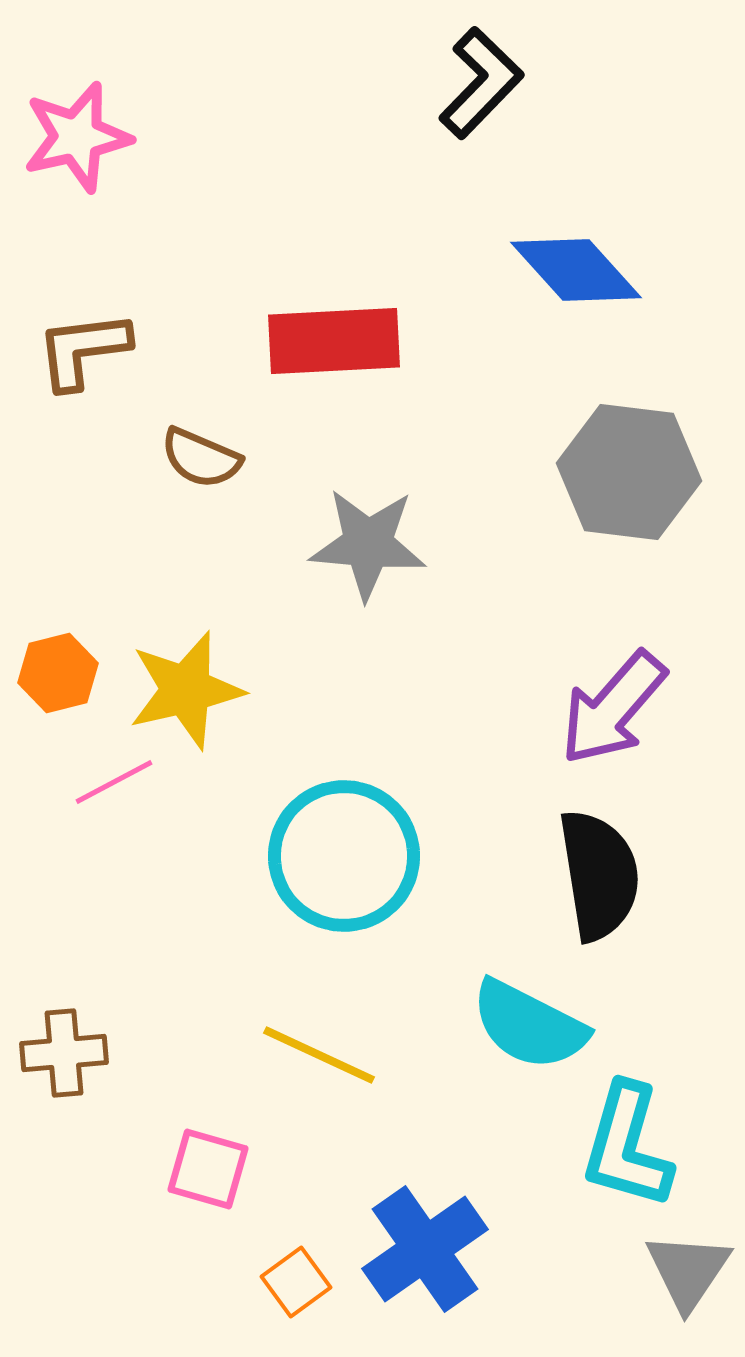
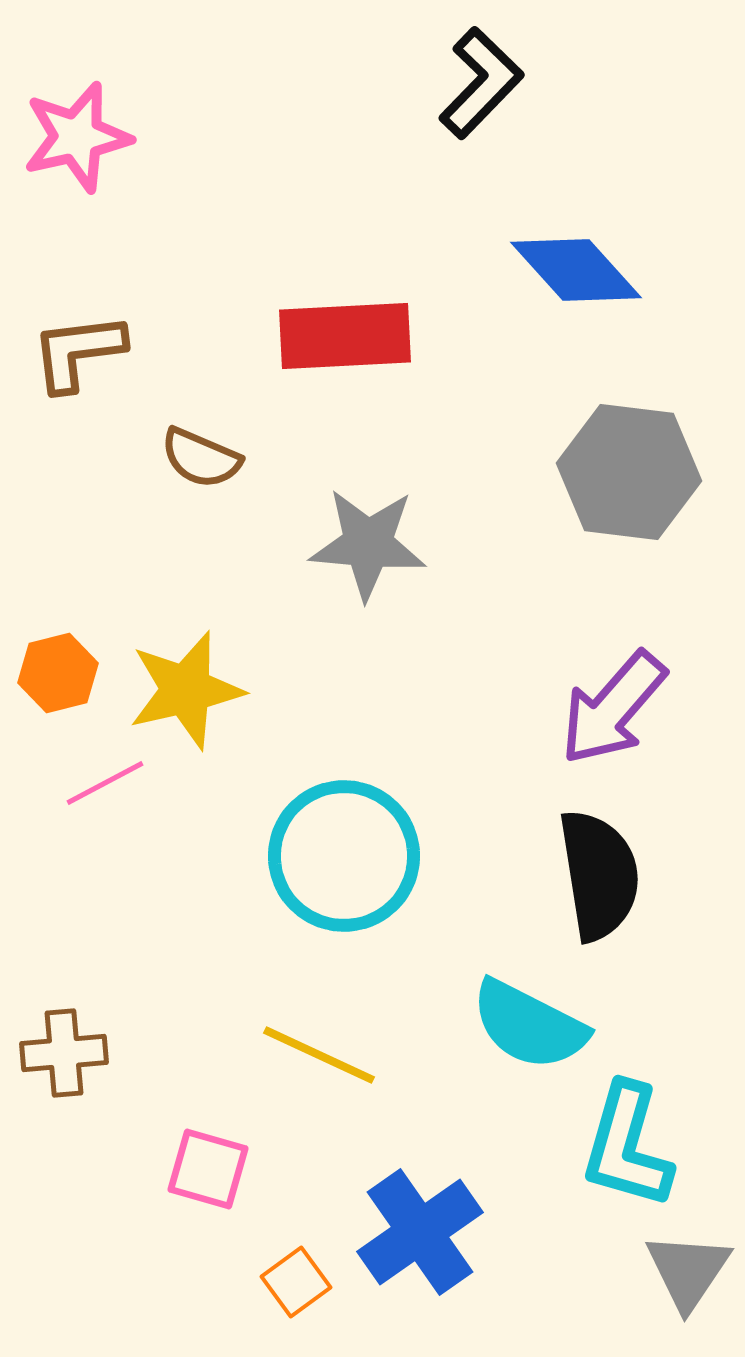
red rectangle: moved 11 px right, 5 px up
brown L-shape: moved 5 px left, 2 px down
pink line: moved 9 px left, 1 px down
blue cross: moved 5 px left, 17 px up
